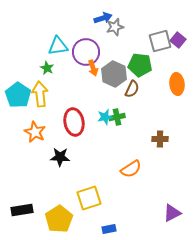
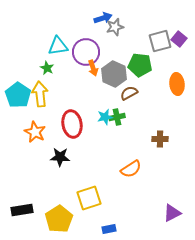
purple square: moved 1 px right, 1 px up
brown semicircle: moved 3 px left, 4 px down; rotated 144 degrees counterclockwise
red ellipse: moved 2 px left, 2 px down
